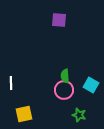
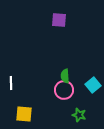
cyan square: moved 2 px right; rotated 21 degrees clockwise
yellow square: rotated 18 degrees clockwise
